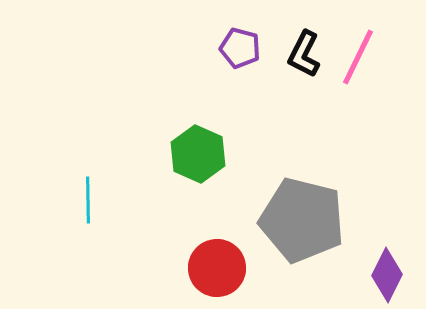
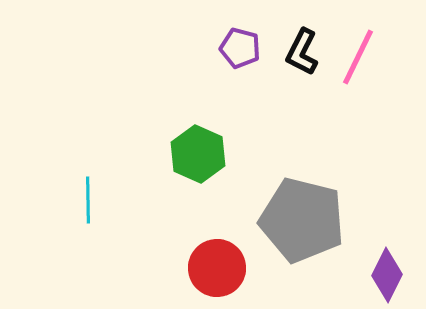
black L-shape: moved 2 px left, 2 px up
